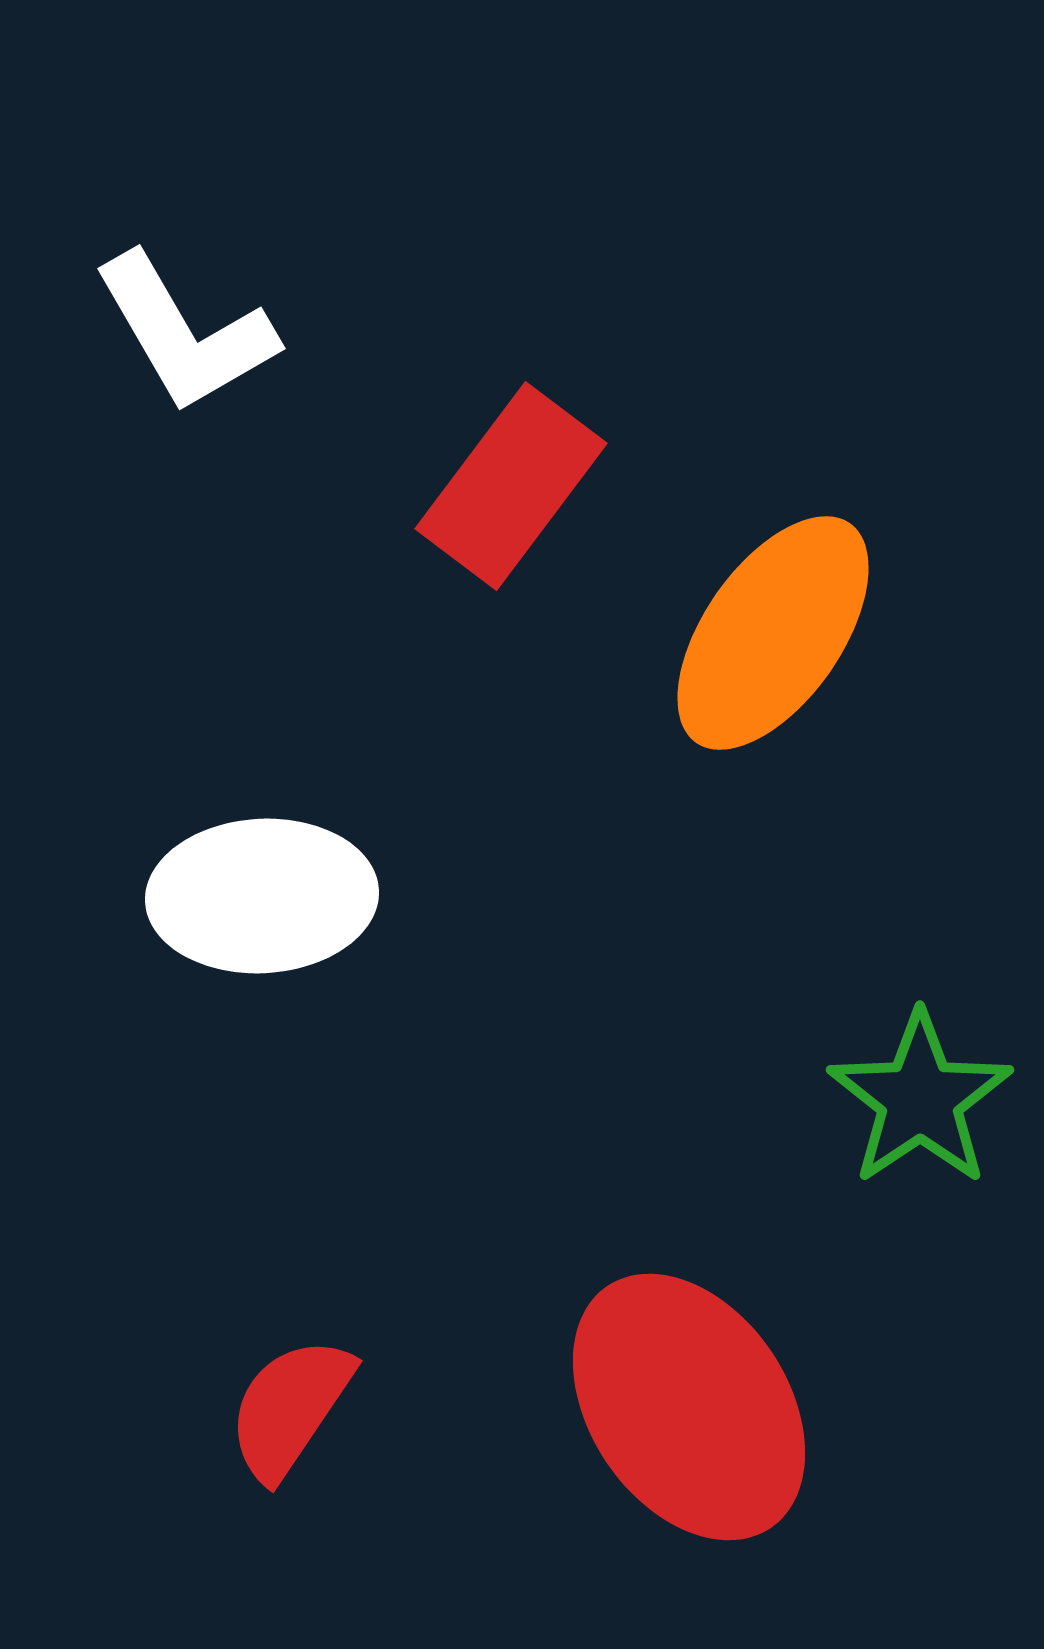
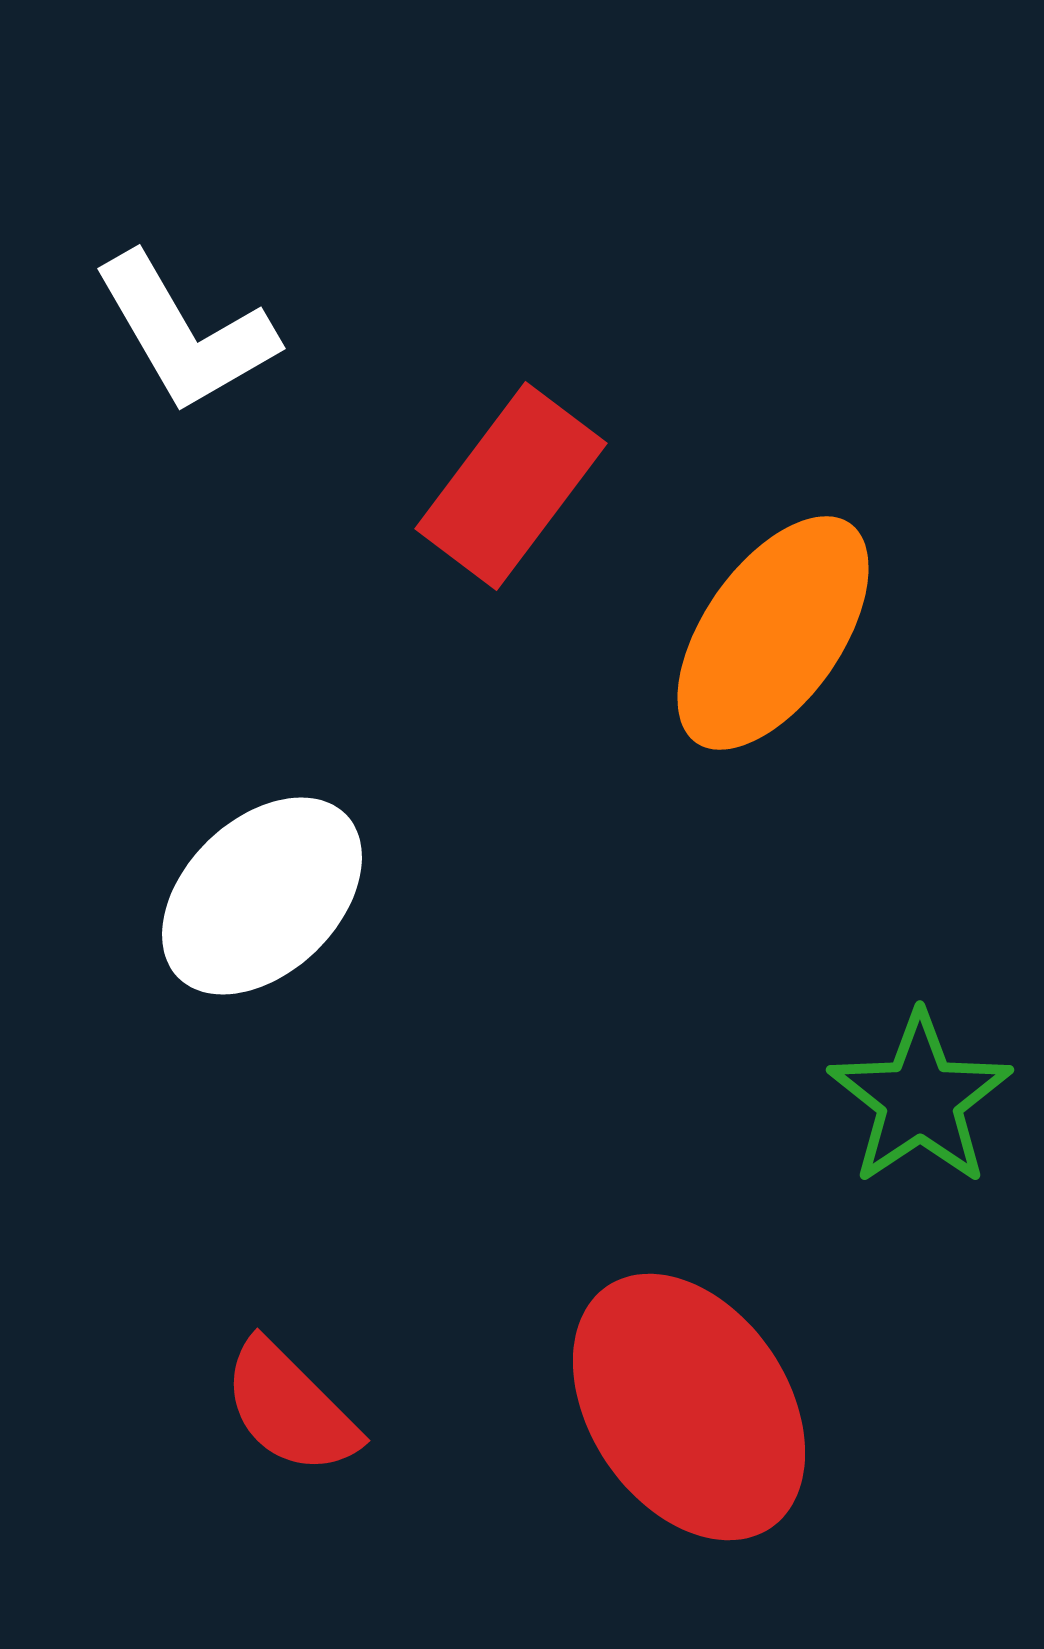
white ellipse: rotated 41 degrees counterclockwise
red semicircle: rotated 79 degrees counterclockwise
